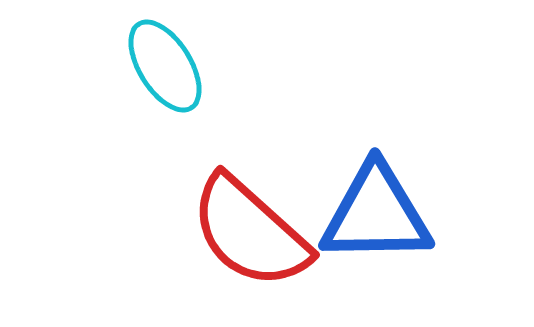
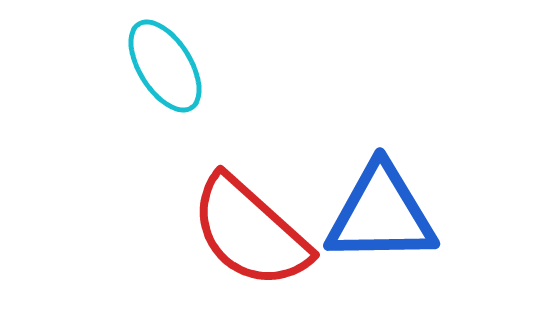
blue triangle: moved 5 px right
